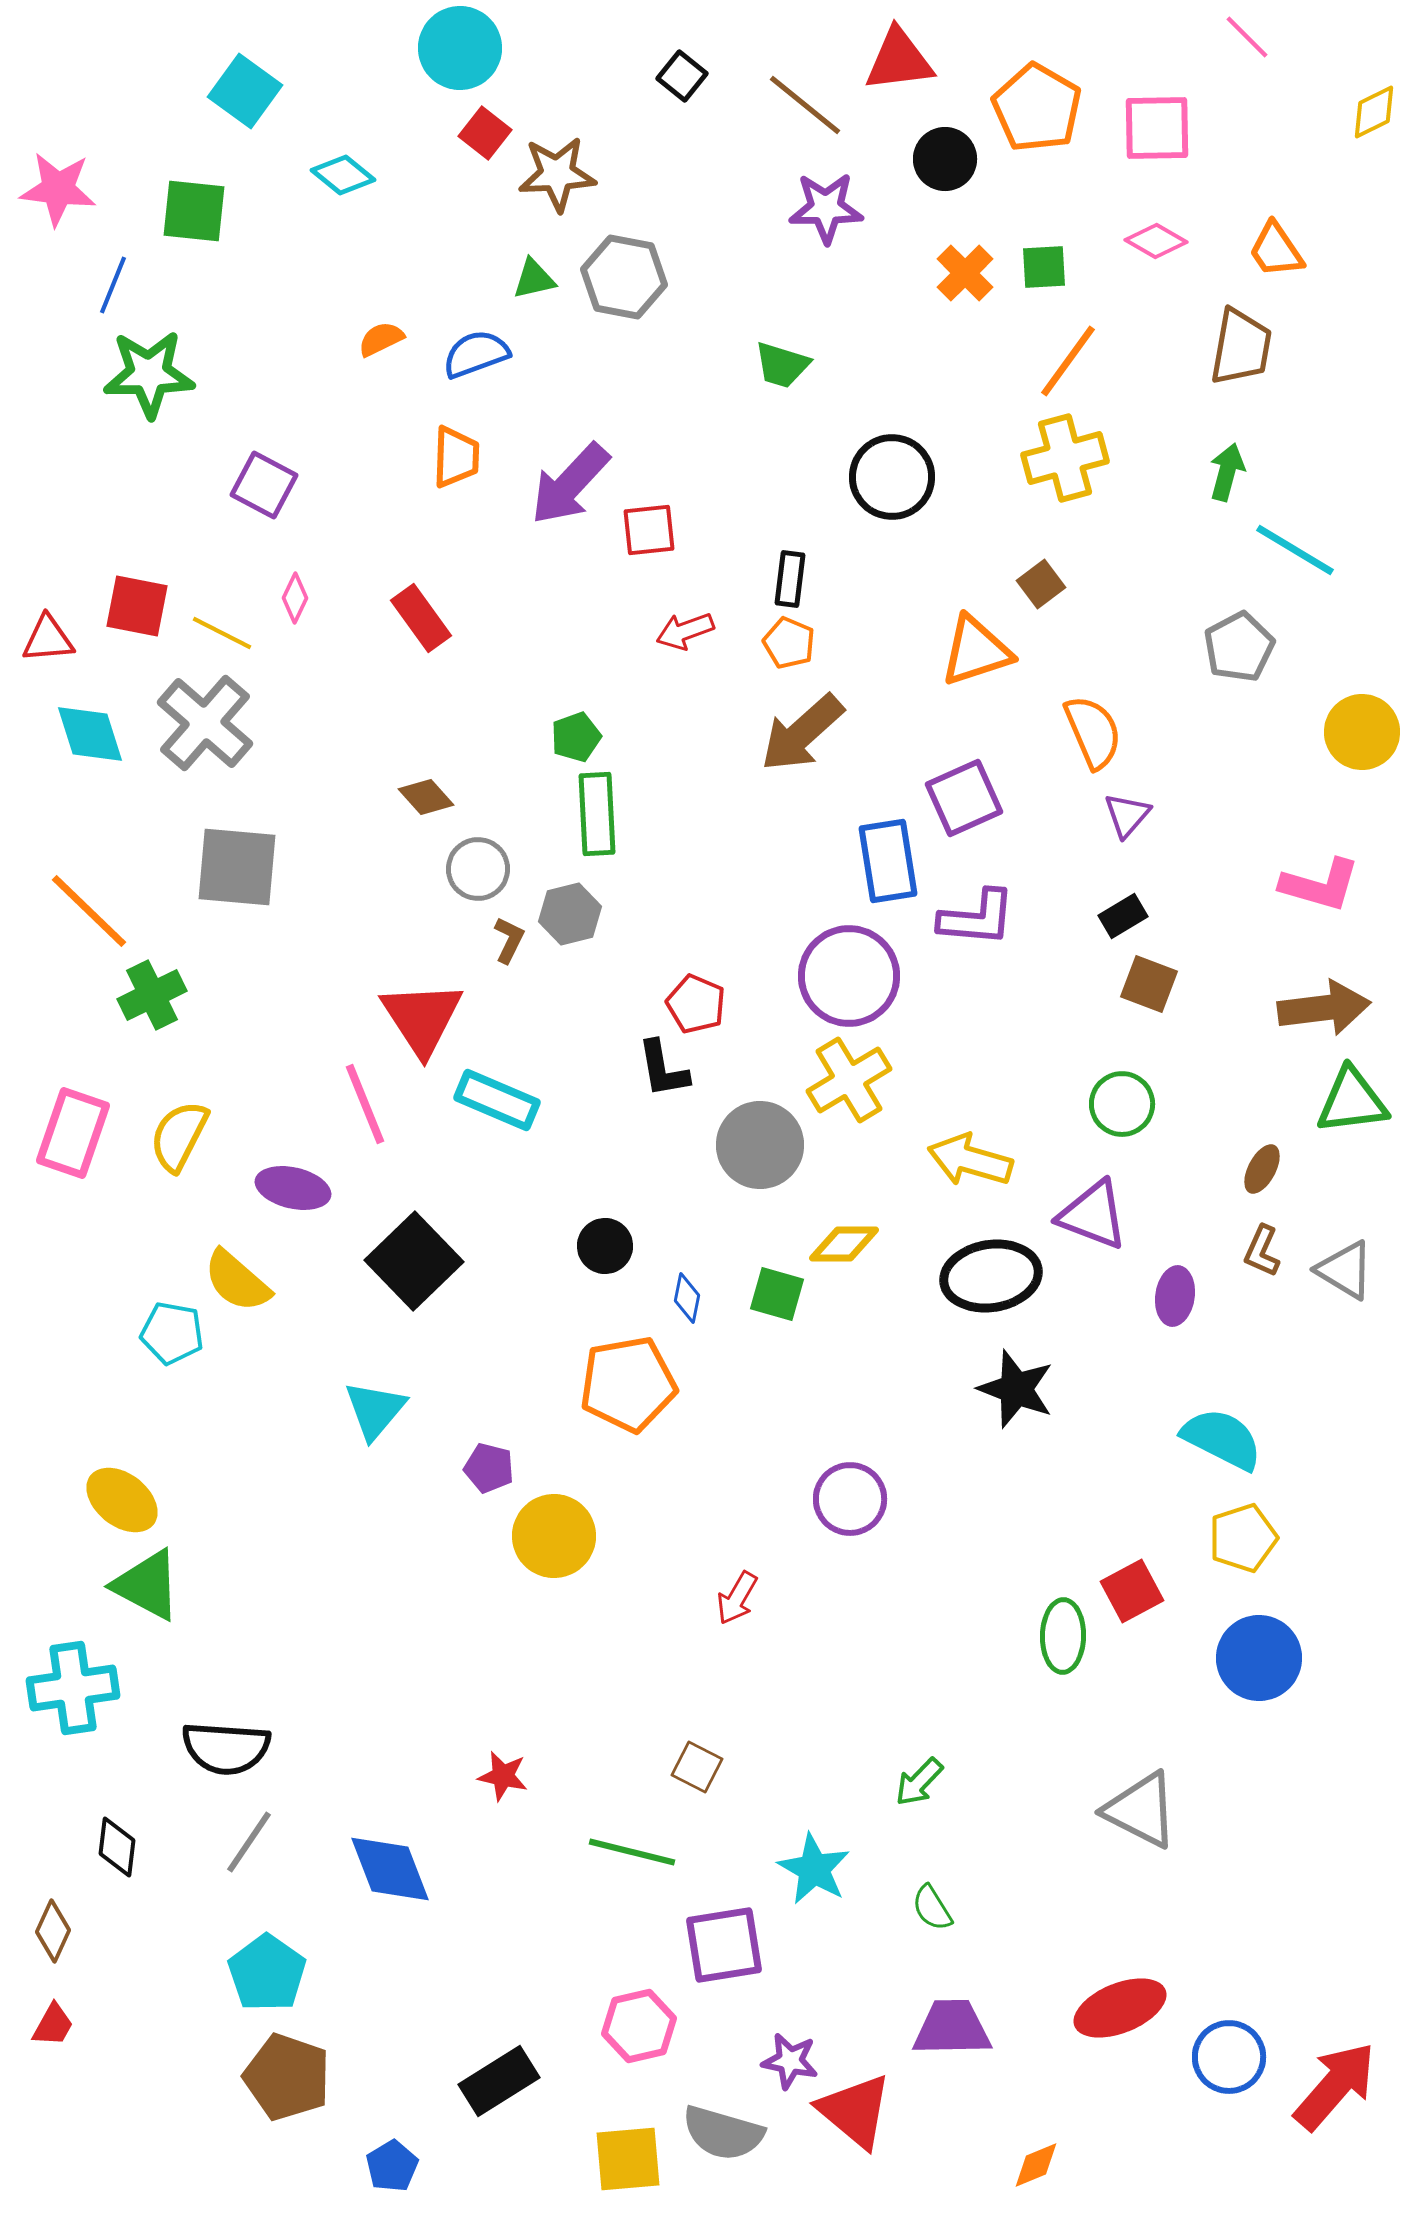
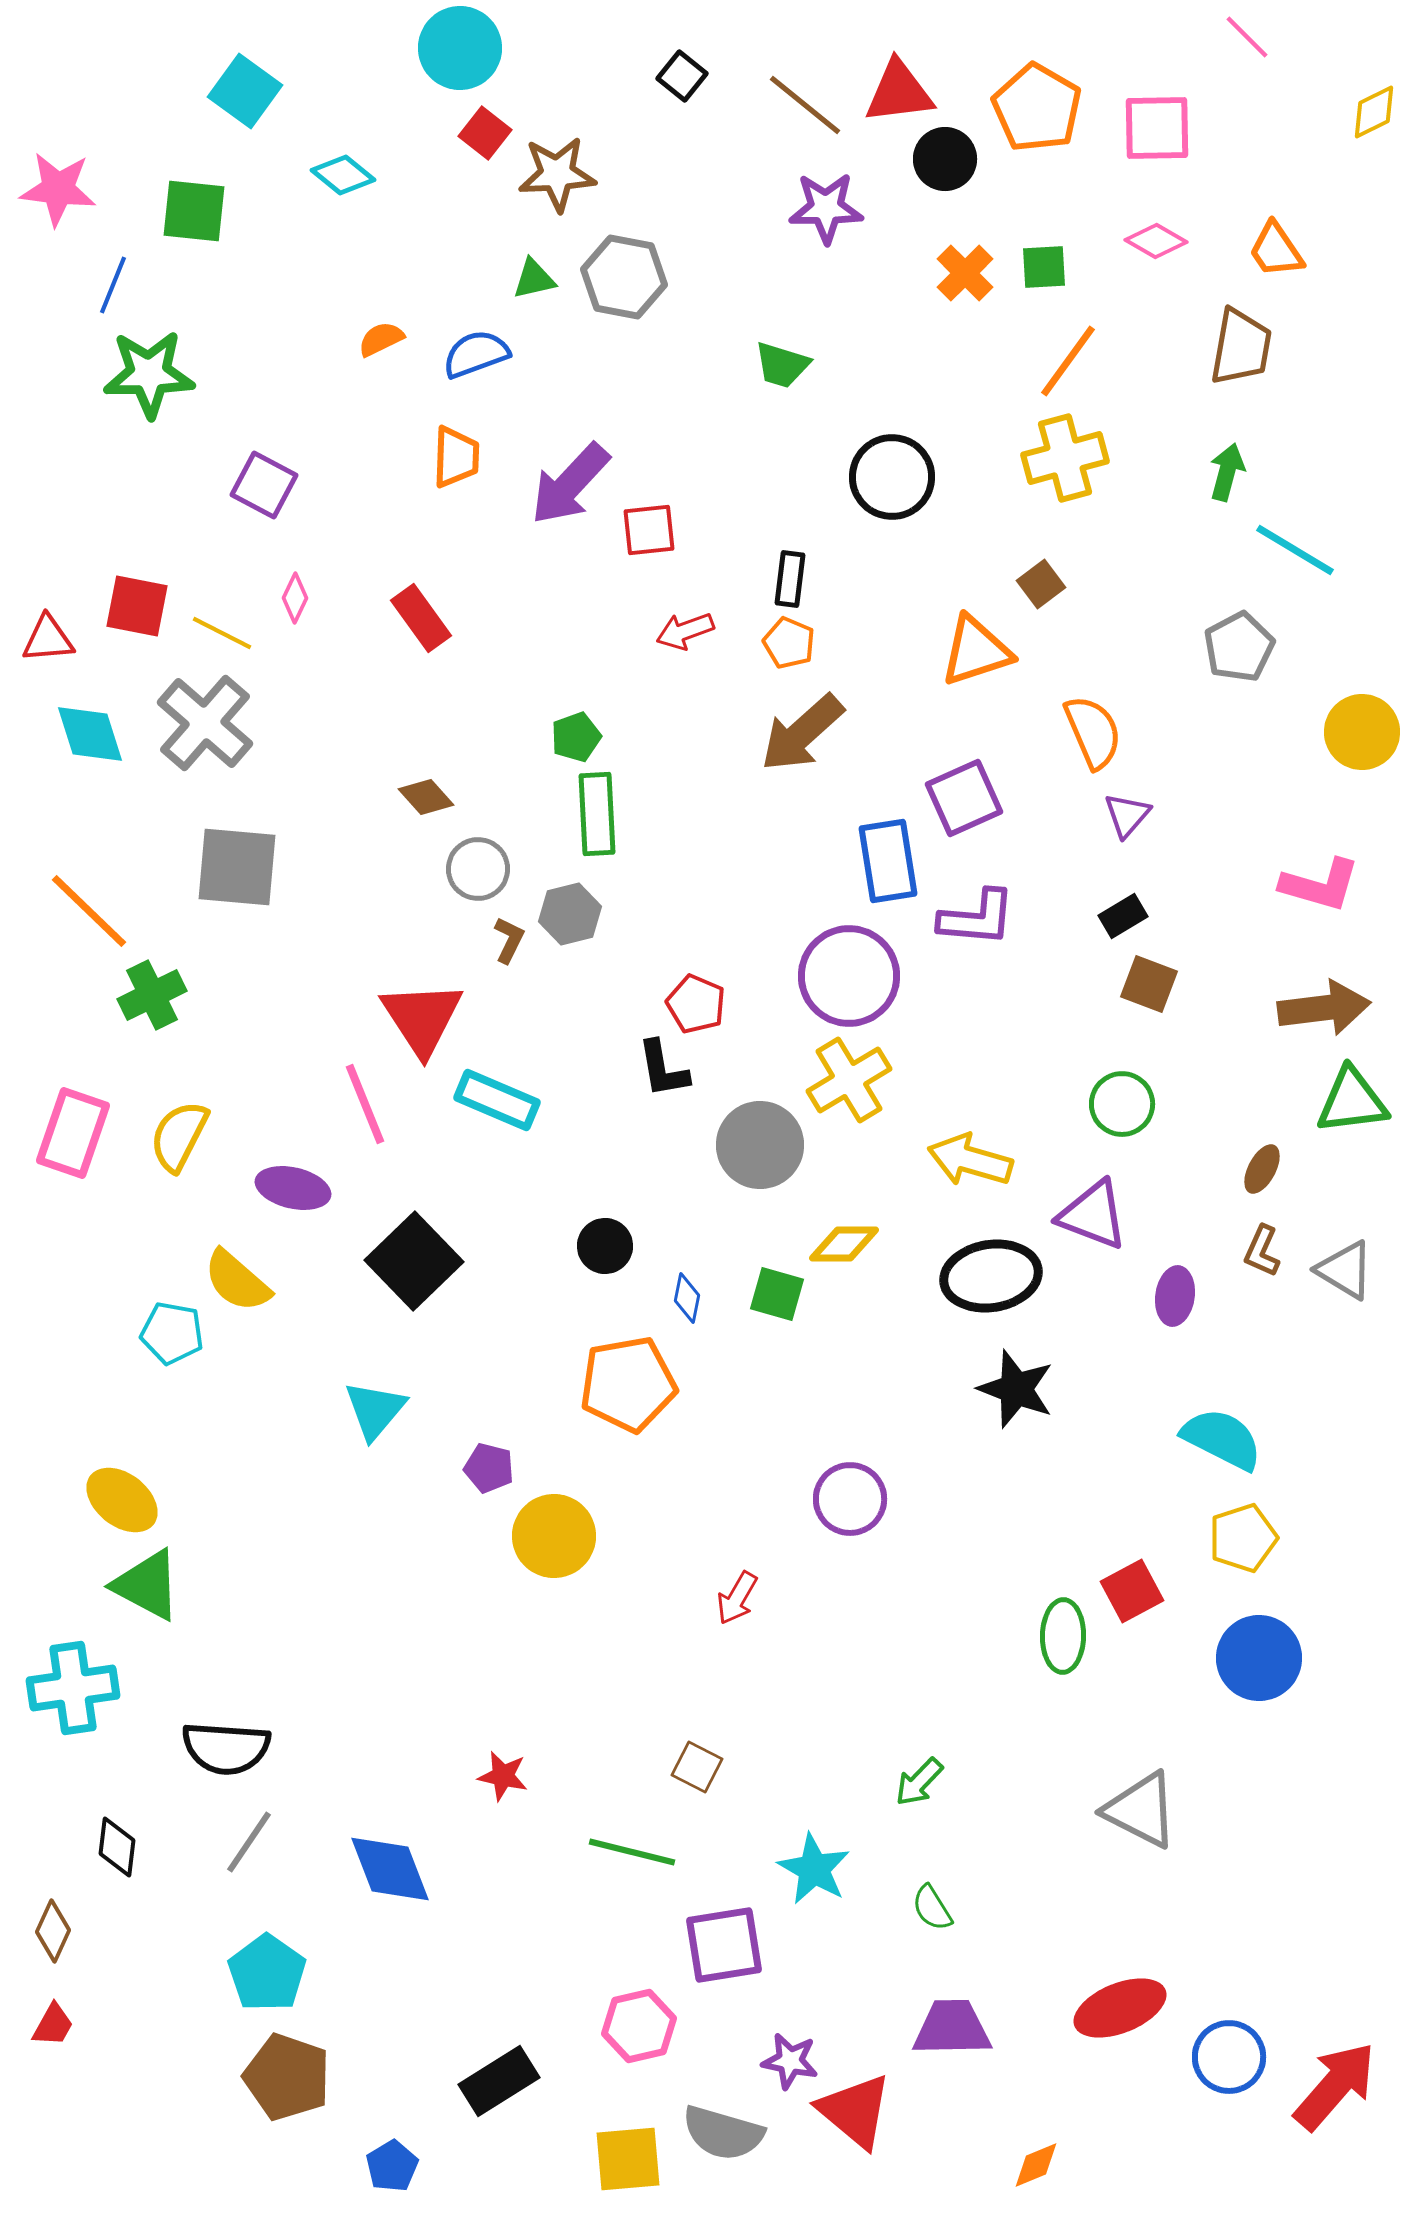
red triangle at (899, 60): moved 32 px down
